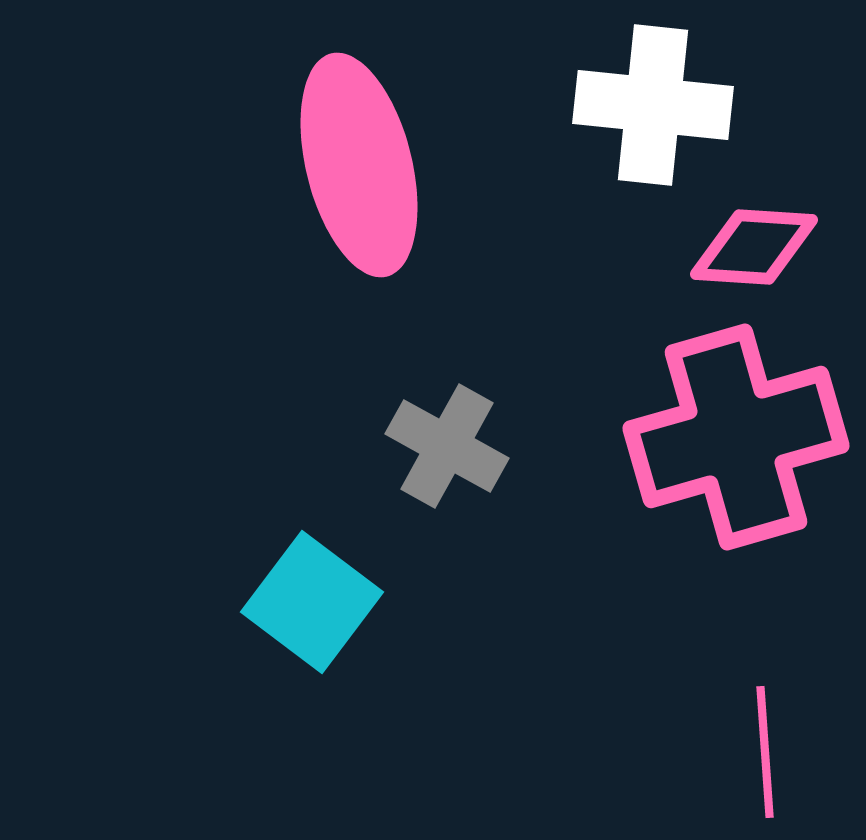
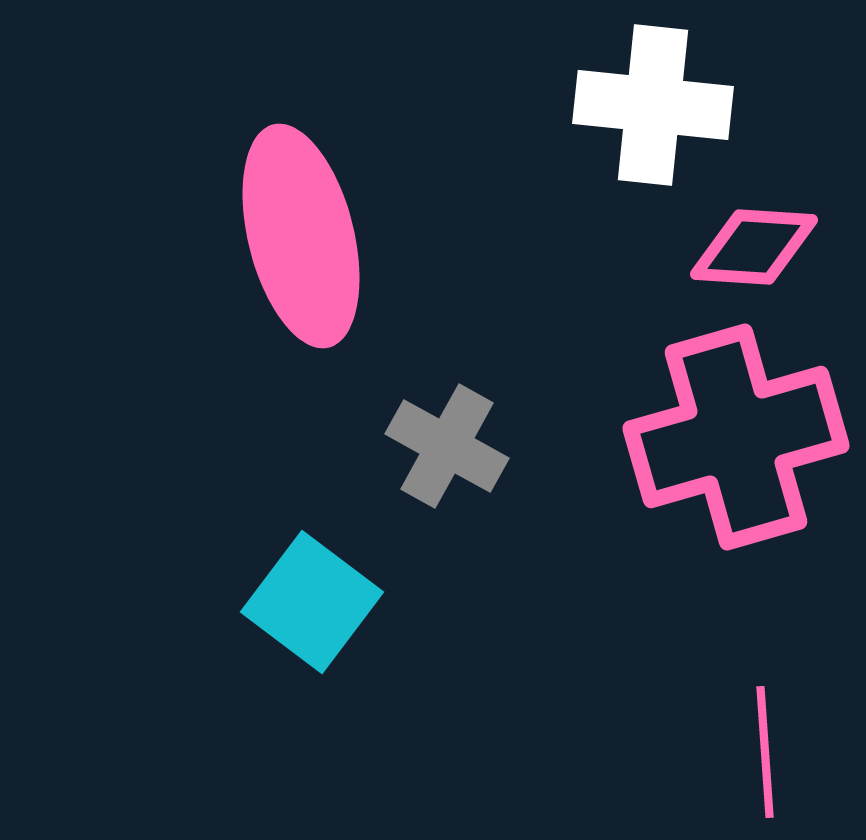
pink ellipse: moved 58 px left, 71 px down
